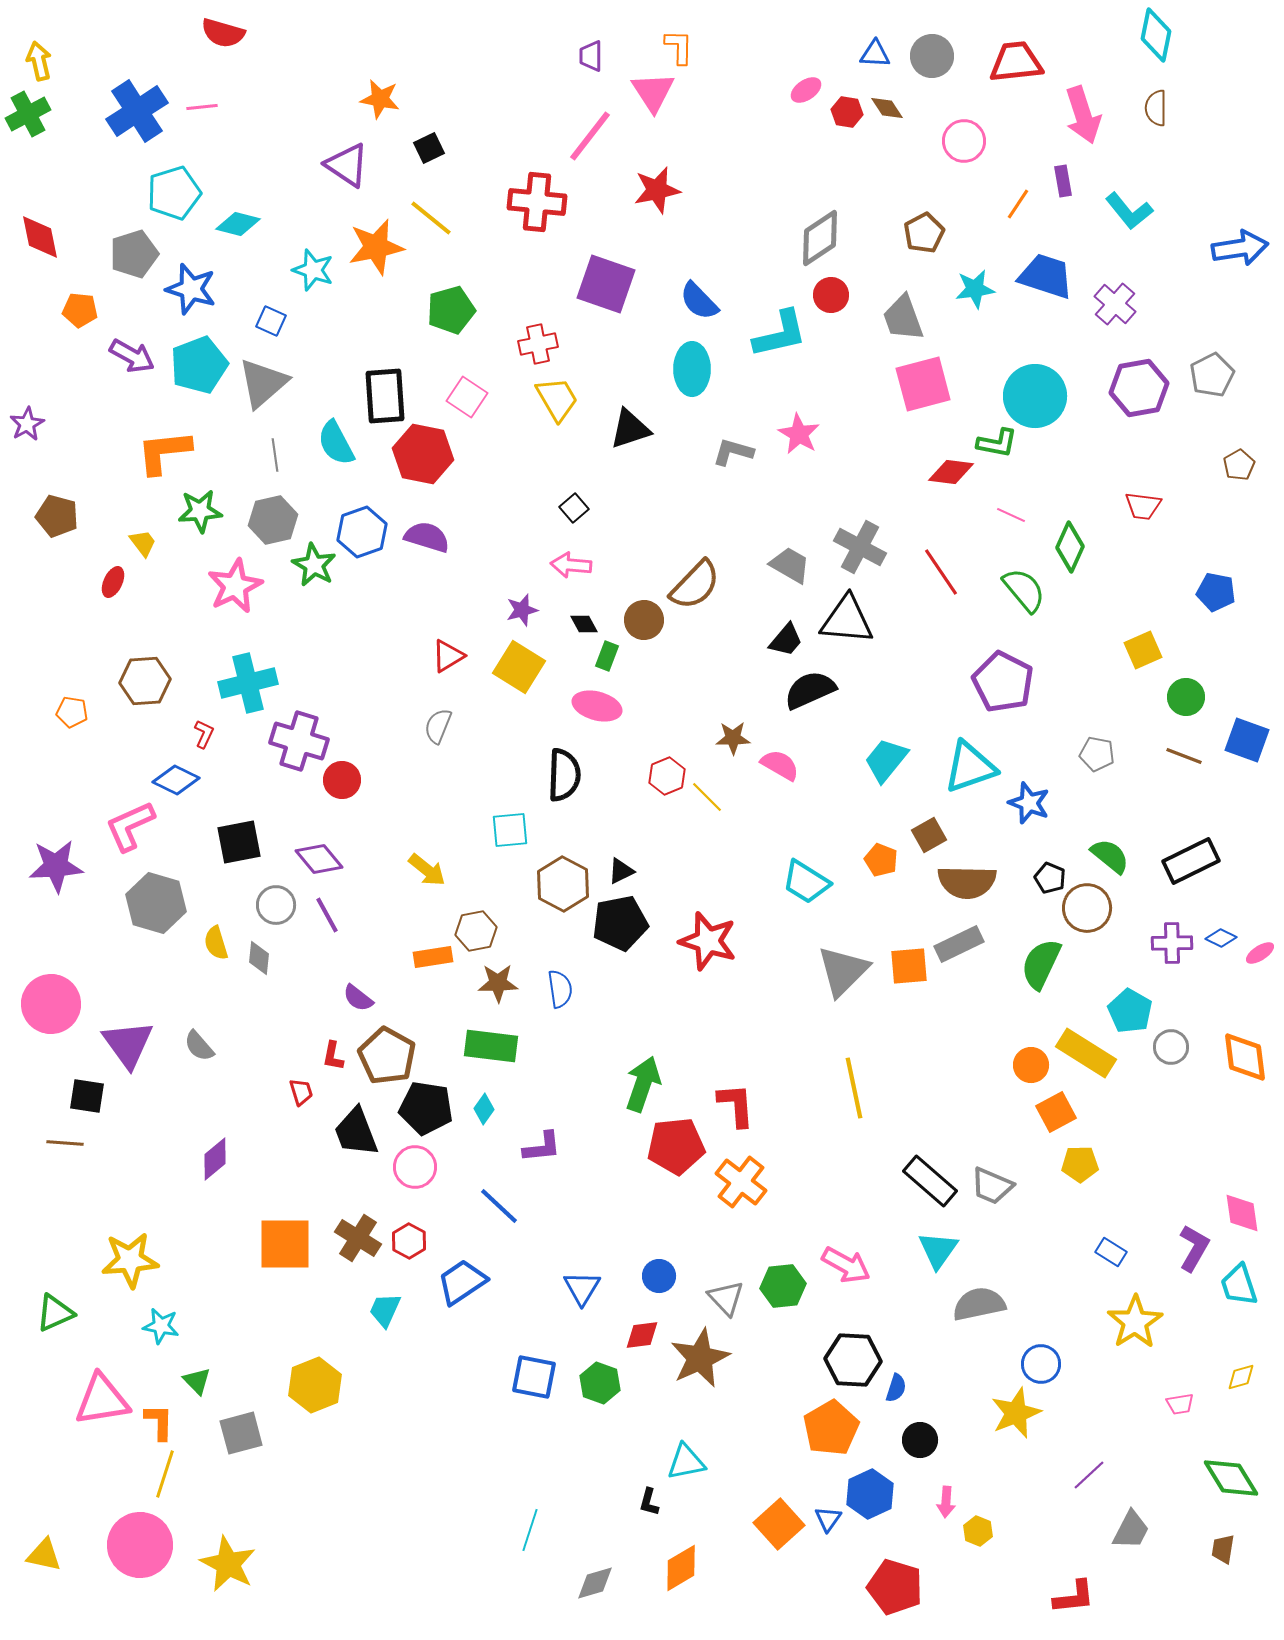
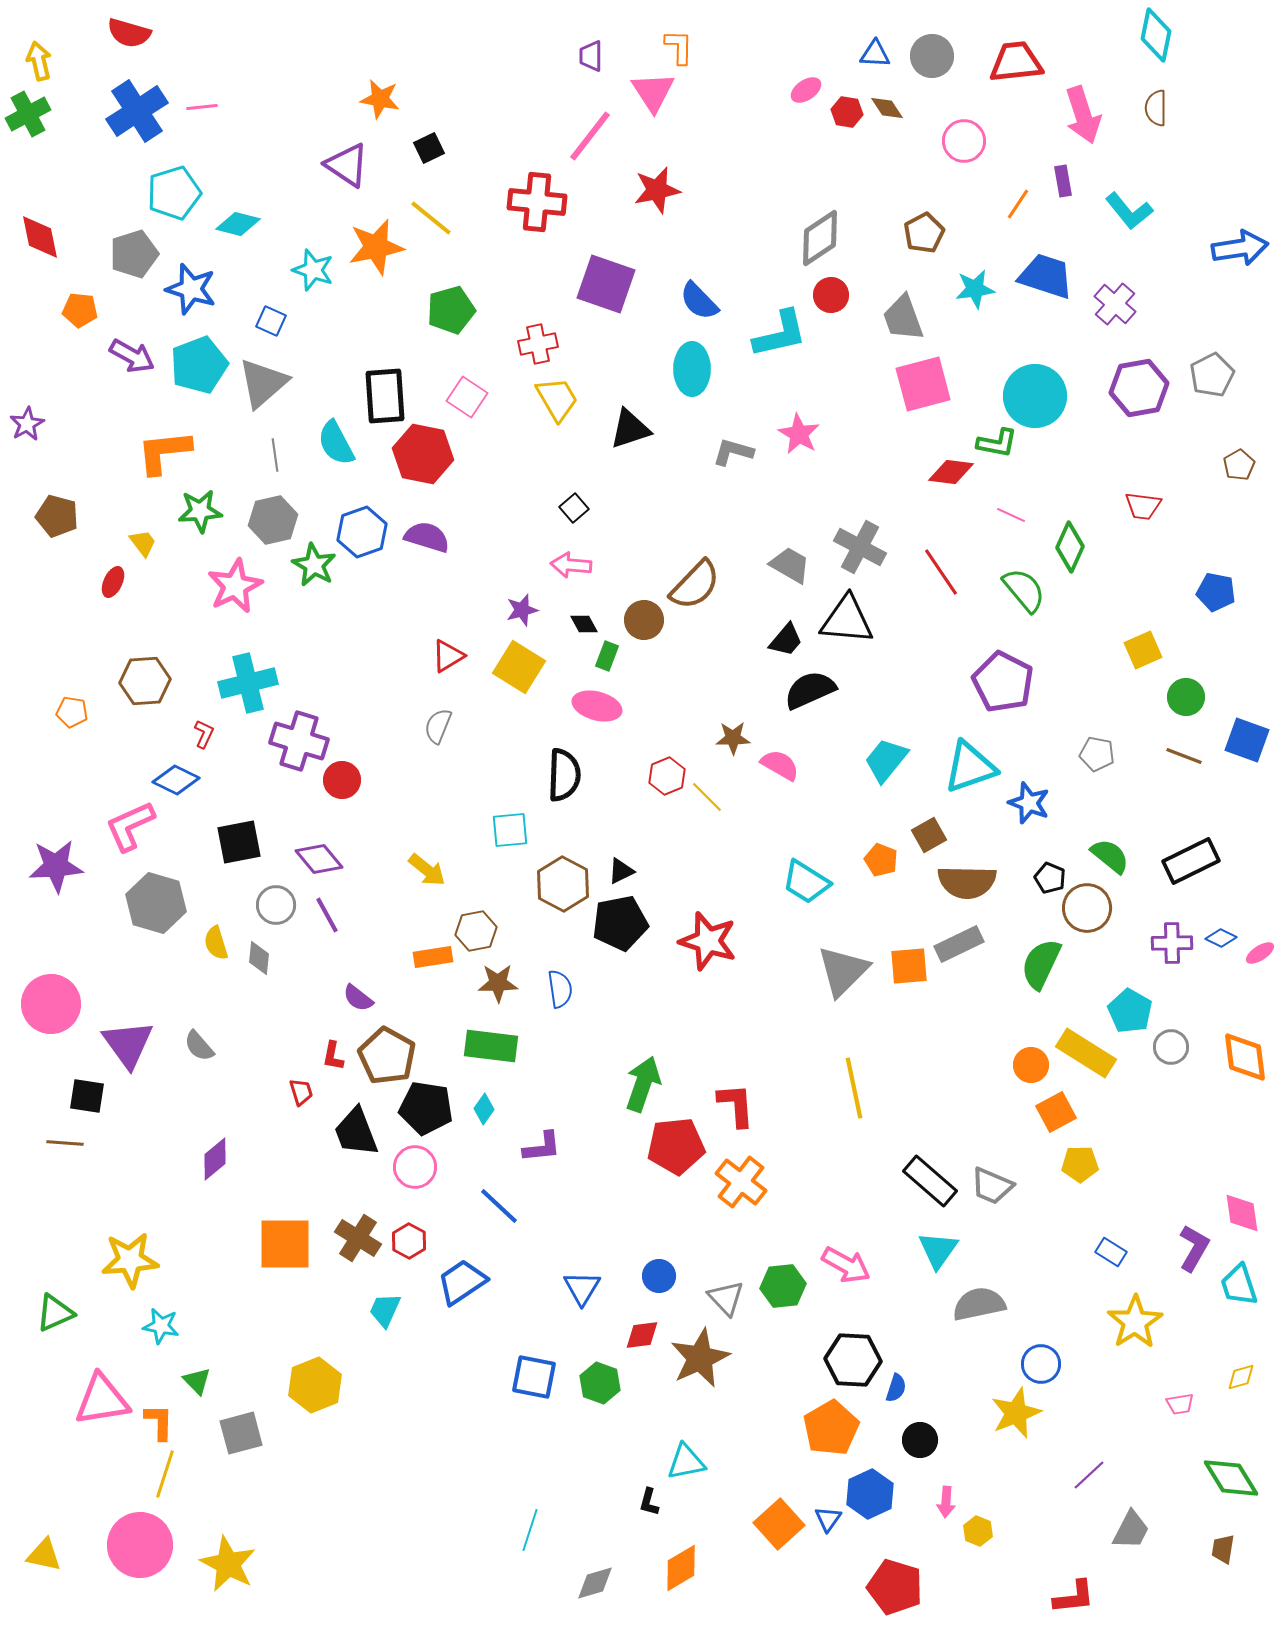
red semicircle at (223, 33): moved 94 px left
